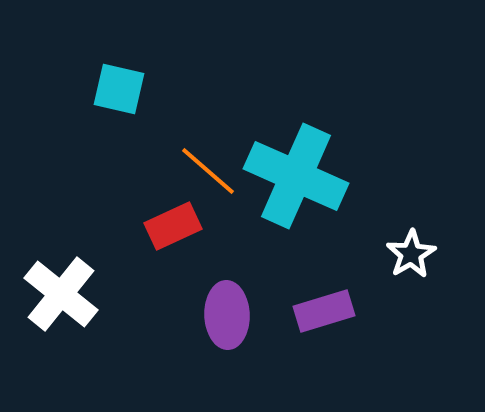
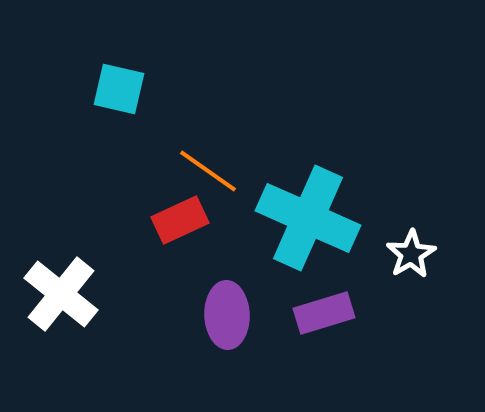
orange line: rotated 6 degrees counterclockwise
cyan cross: moved 12 px right, 42 px down
red rectangle: moved 7 px right, 6 px up
purple rectangle: moved 2 px down
